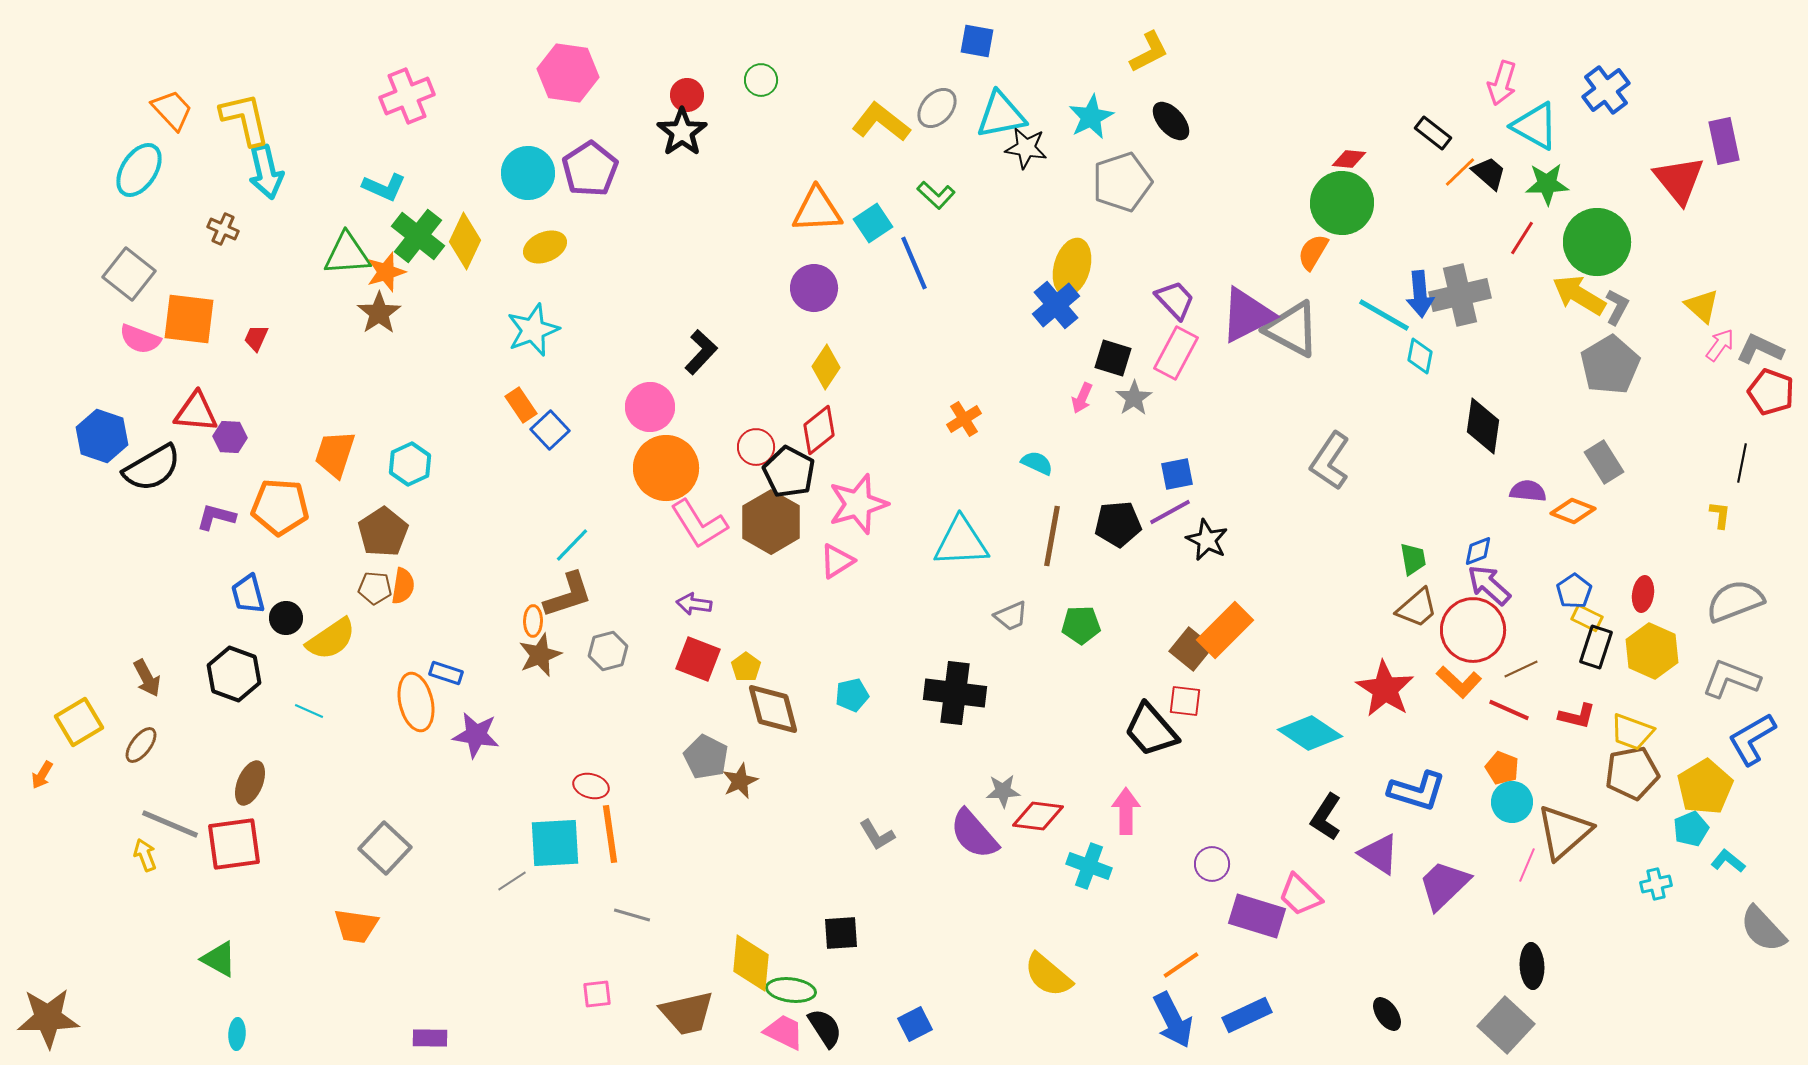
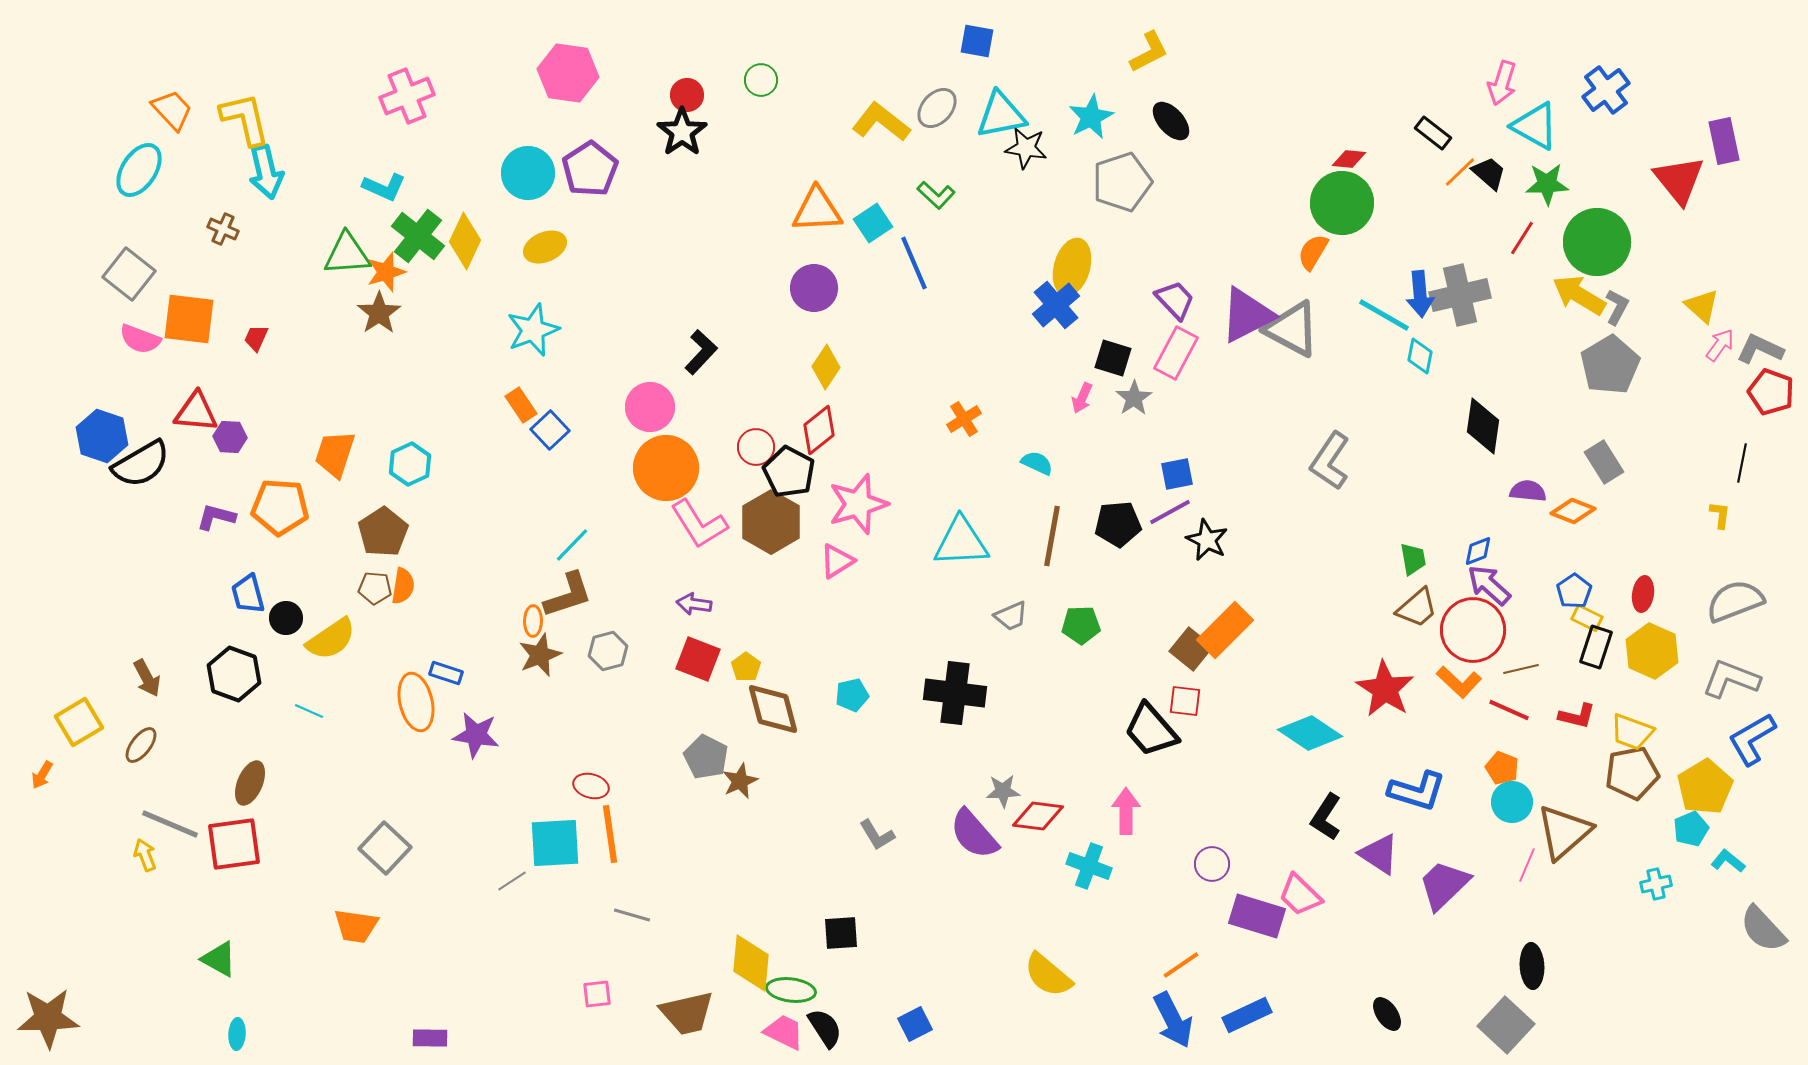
black semicircle at (152, 468): moved 11 px left, 4 px up
brown line at (1521, 669): rotated 12 degrees clockwise
